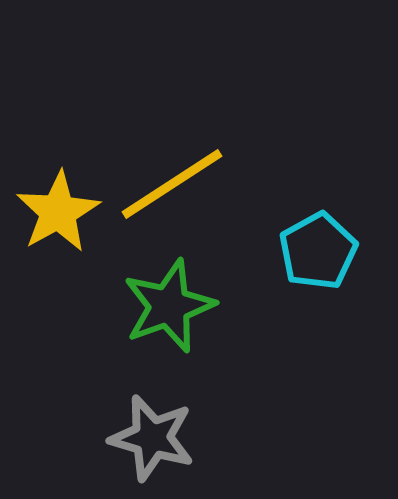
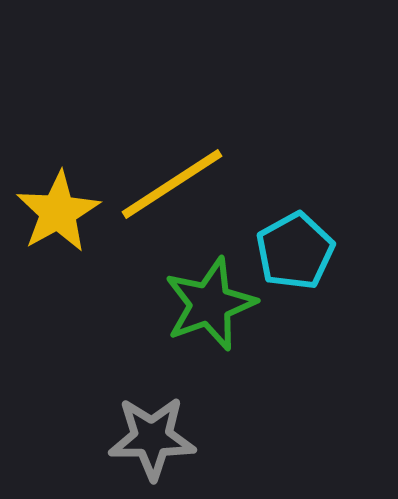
cyan pentagon: moved 23 px left
green star: moved 41 px right, 2 px up
gray star: rotated 16 degrees counterclockwise
